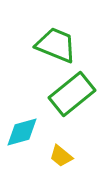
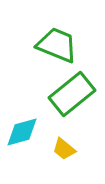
green trapezoid: moved 1 px right
yellow trapezoid: moved 3 px right, 7 px up
